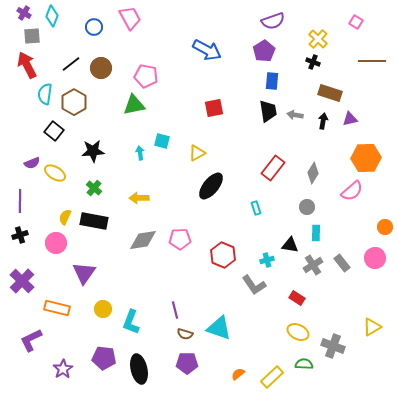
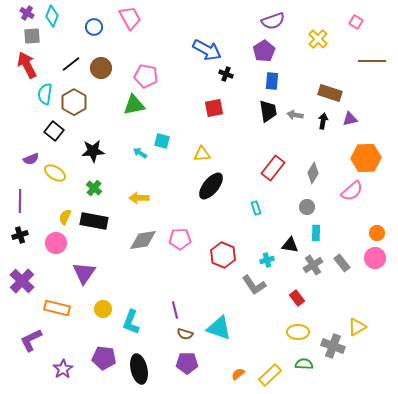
purple cross at (24, 13): moved 3 px right
black cross at (313, 62): moved 87 px left, 12 px down
cyan arrow at (140, 153): rotated 48 degrees counterclockwise
yellow triangle at (197, 153): moved 5 px right, 1 px down; rotated 24 degrees clockwise
purple semicircle at (32, 163): moved 1 px left, 4 px up
orange circle at (385, 227): moved 8 px left, 6 px down
red rectangle at (297, 298): rotated 21 degrees clockwise
yellow triangle at (372, 327): moved 15 px left
yellow ellipse at (298, 332): rotated 25 degrees counterclockwise
yellow rectangle at (272, 377): moved 2 px left, 2 px up
